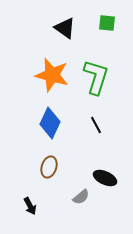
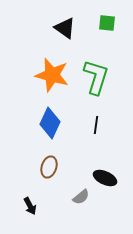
black line: rotated 36 degrees clockwise
